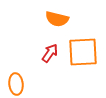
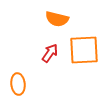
orange square: moved 1 px right, 2 px up
orange ellipse: moved 2 px right
